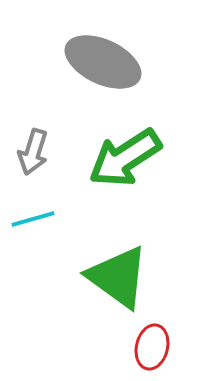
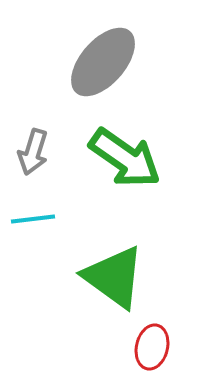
gray ellipse: rotated 74 degrees counterclockwise
green arrow: rotated 112 degrees counterclockwise
cyan line: rotated 9 degrees clockwise
green triangle: moved 4 px left
